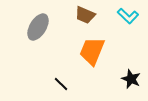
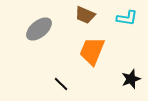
cyan L-shape: moved 1 px left, 2 px down; rotated 35 degrees counterclockwise
gray ellipse: moved 1 px right, 2 px down; rotated 20 degrees clockwise
black star: rotated 30 degrees clockwise
